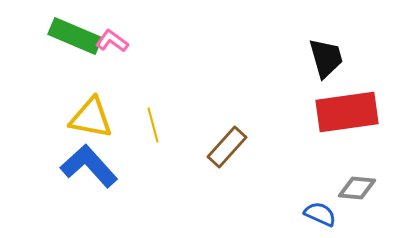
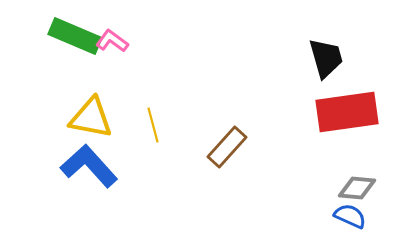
blue semicircle: moved 30 px right, 2 px down
